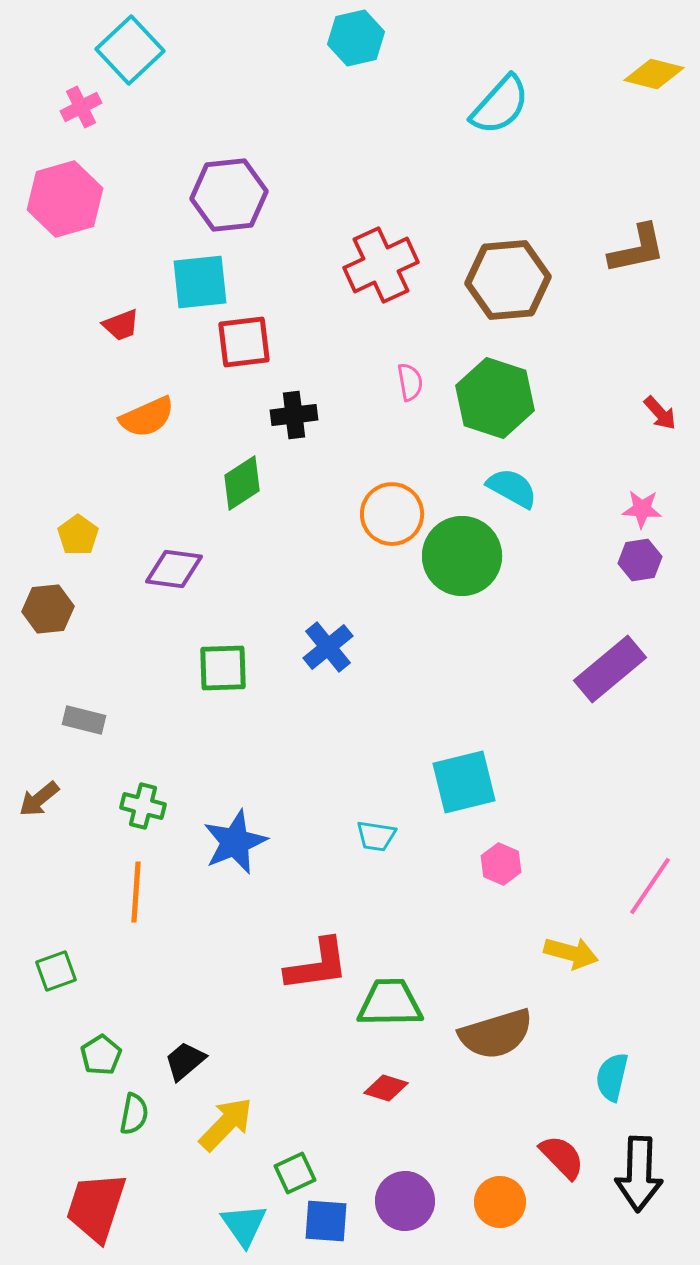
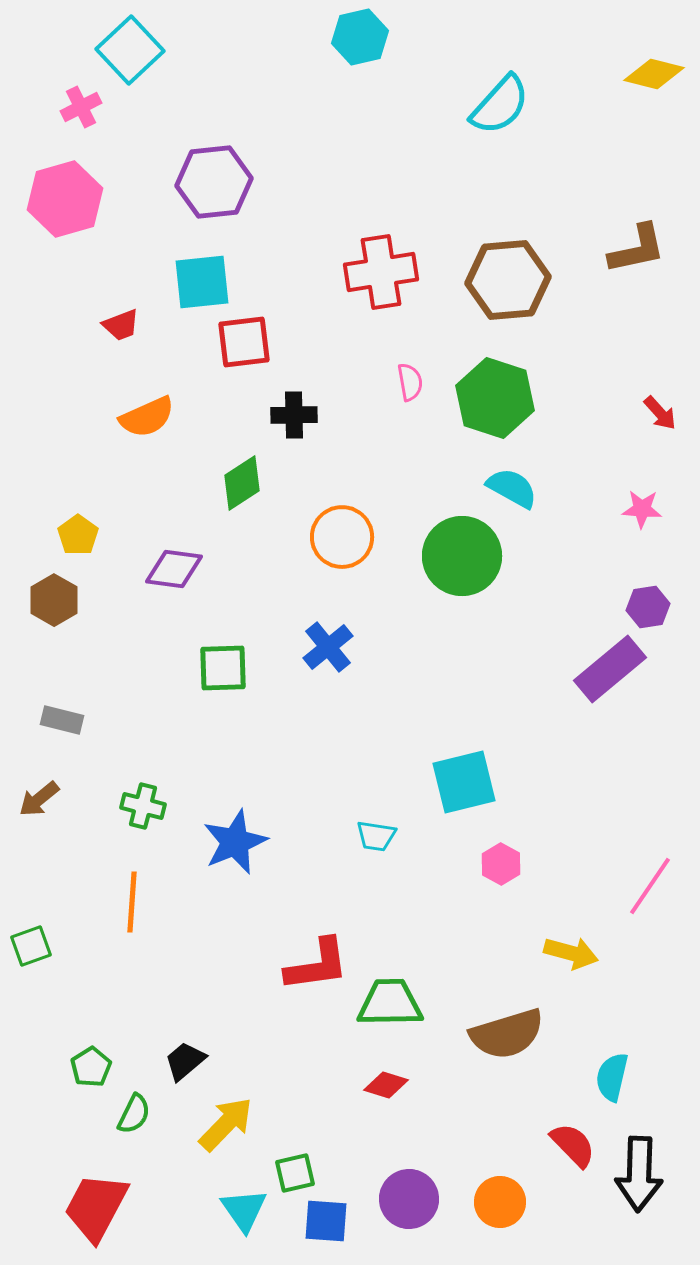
cyan hexagon at (356, 38): moved 4 px right, 1 px up
purple hexagon at (229, 195): moved 15 px left, 13 px up
red cross at (381, 265): moved 7 px down; rotated 16 degrees clockwise
cyan square at (200, 282): moved 2 px right
black cross at (294, 415): rotated 6 degrees clockwise
orange circle at (392, 514): moved 50 px left, 23 px down
purple hexagon at (640, 560): moved 8 px right, 47 px down
brown hexagon at (48, 609): moved 6 px right, 9 px up; rotated 24 degrees counterclockwise
gray rectangle at (84, 720): moved 22 px left
pink hexagon at (501, 864): rotated 6 degrees clockwise
orange line at (136, 892): moved 4 px left, 10 px down
green square at (56, 971): moved 25 px left, 25 px up
brown semicircle at (496, 1034): moved 11 px right
green pentagon at (101, 1055): moved 10 px left, 12 px down
red diamond at (386, 1088): moved 3 px up
green semicircle at (134, 1114): rotated 15 degrees clockwise
red semicircle at (562, 1157): moved 11 px right, 12 px up
green square at (295, 1173): rotated 12 degrees clockwise
purple circle at (405, 1201): moved 4 px right, 2 px up
red trapezoid at (96, 1207): rotated 10 degrees clockwise
cyan triangle at (244, 1225): moved 15 px up
